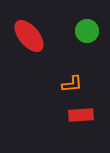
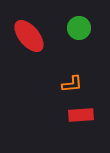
green circle: moved 8 px left, 3 px up
